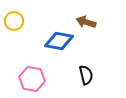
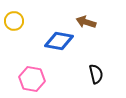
black semicircle: moved 10 px right, 1 px up
